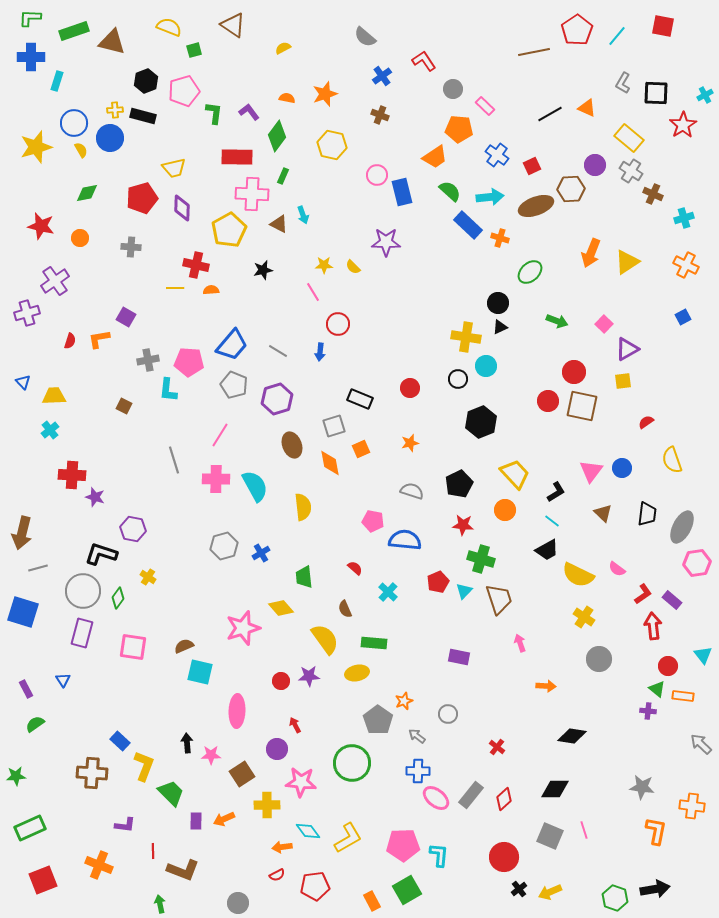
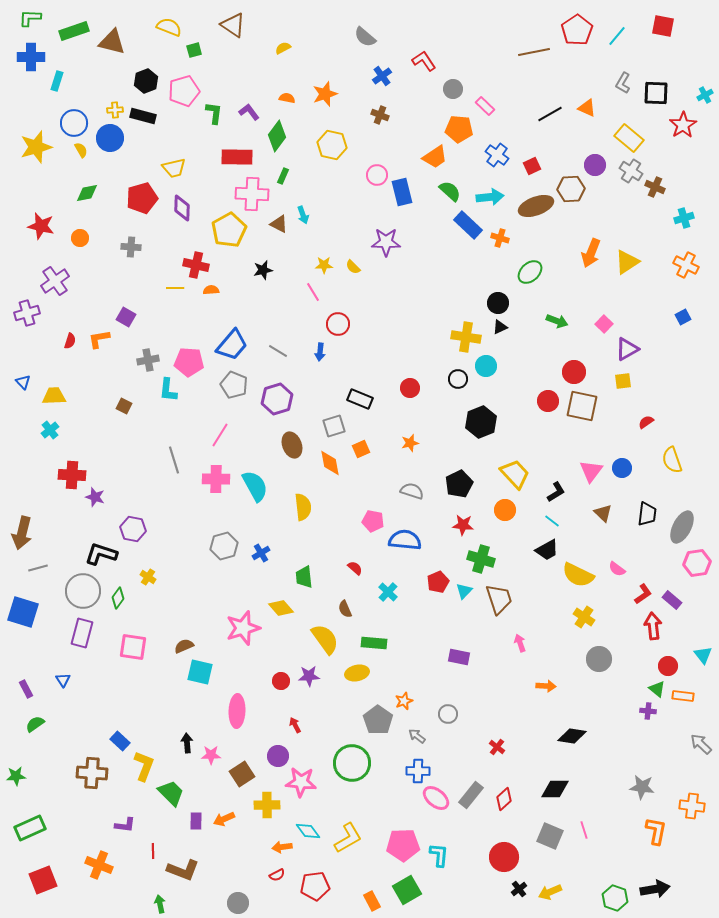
brown cross at (653, 194): moved 2 px right, 7 px up
purple circle at (277, 749): moved 1 px right, 7 px down
